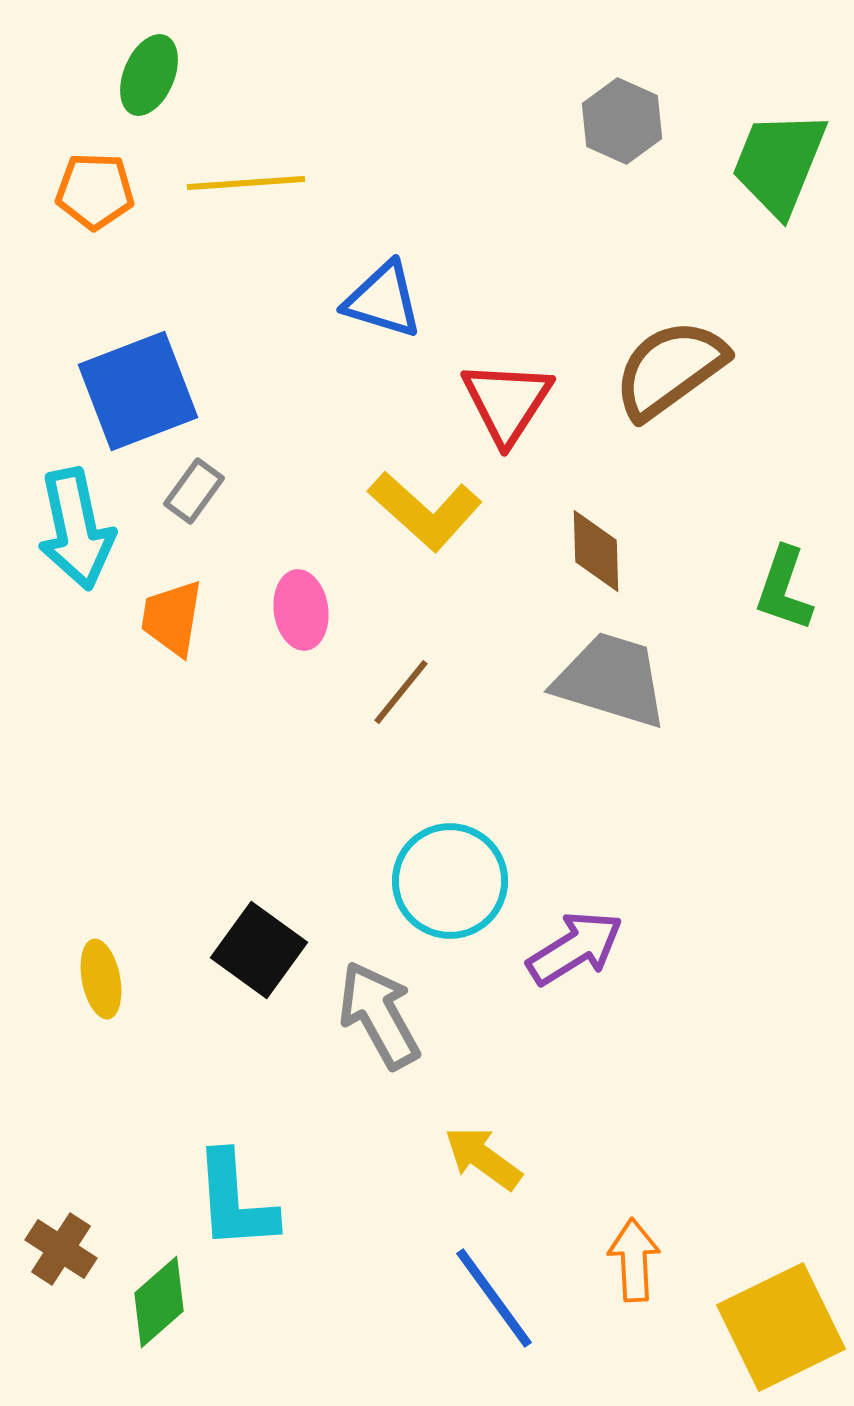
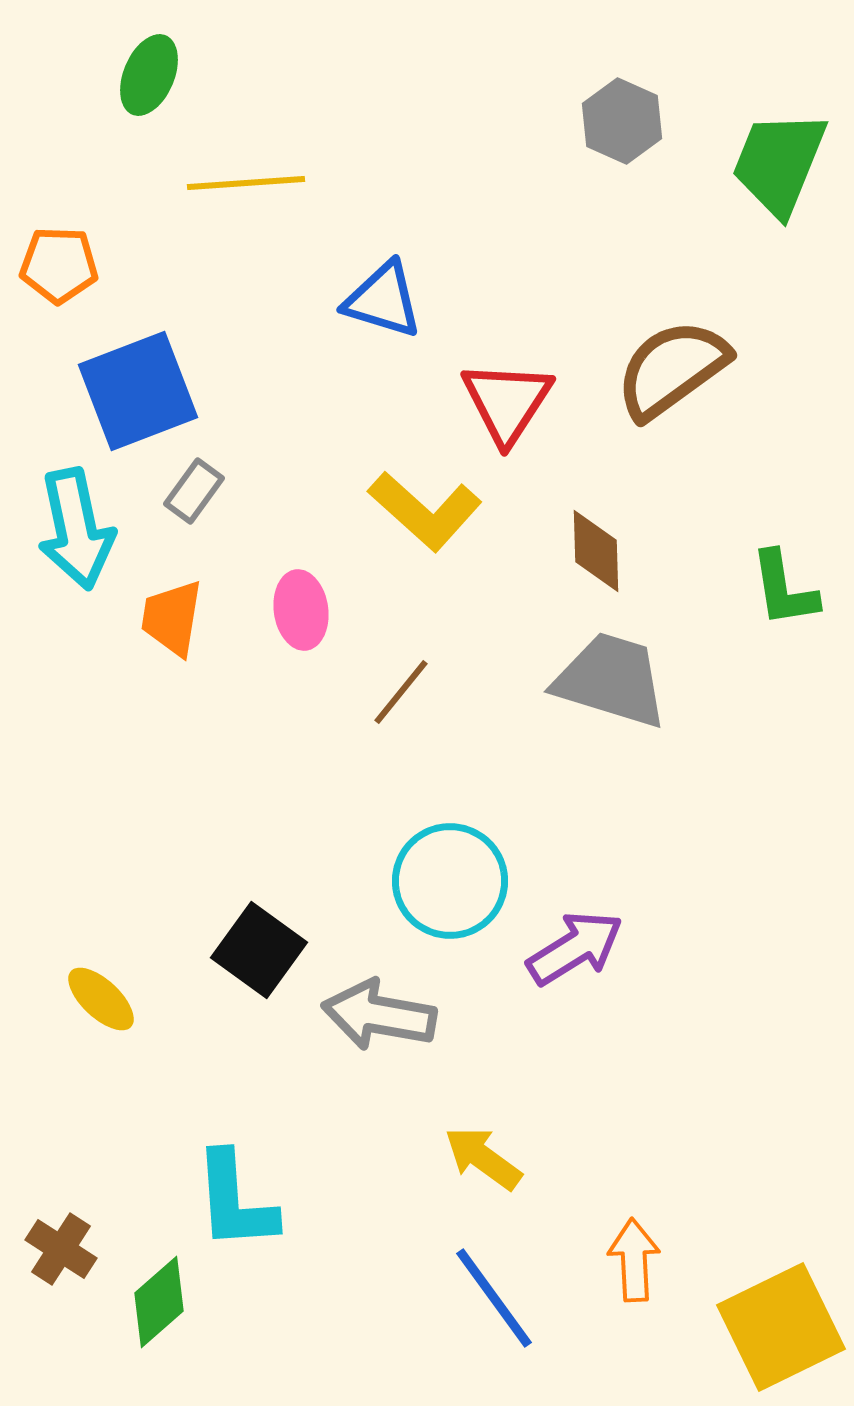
orange pentagon: moved 36 px left, 74 px down
brown semicircle: moved 2 px right
green L-shape: rotated 28 degrees counterclockwise
yellow ellipse: moved 20 px down; rotated 36 degrees counterclockwise
gray arrow: rotated 51 degrees counterclockwise
